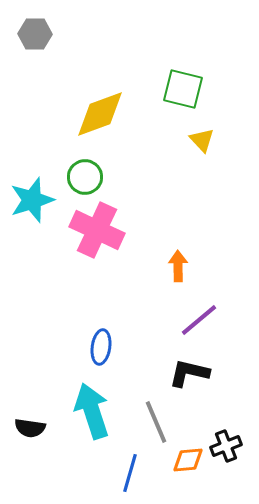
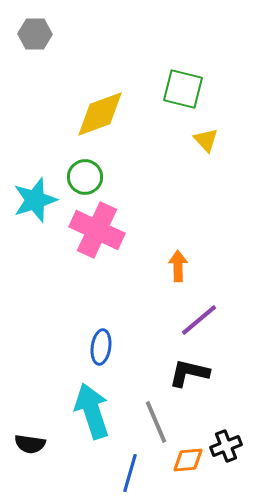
yellow triangle: moved 4 px right
cyan star: moved 3 px right
black semicircle: moved 16 px down
